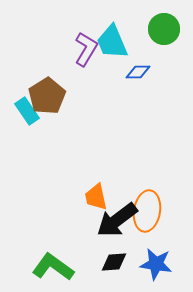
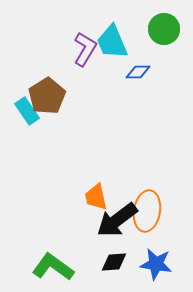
purple L-shape: moved 1 px left
